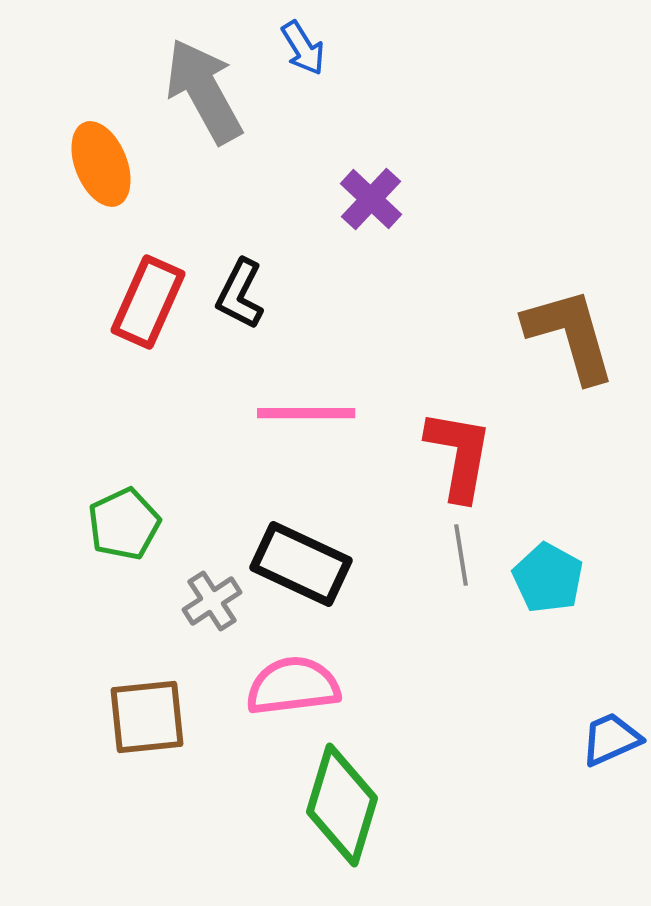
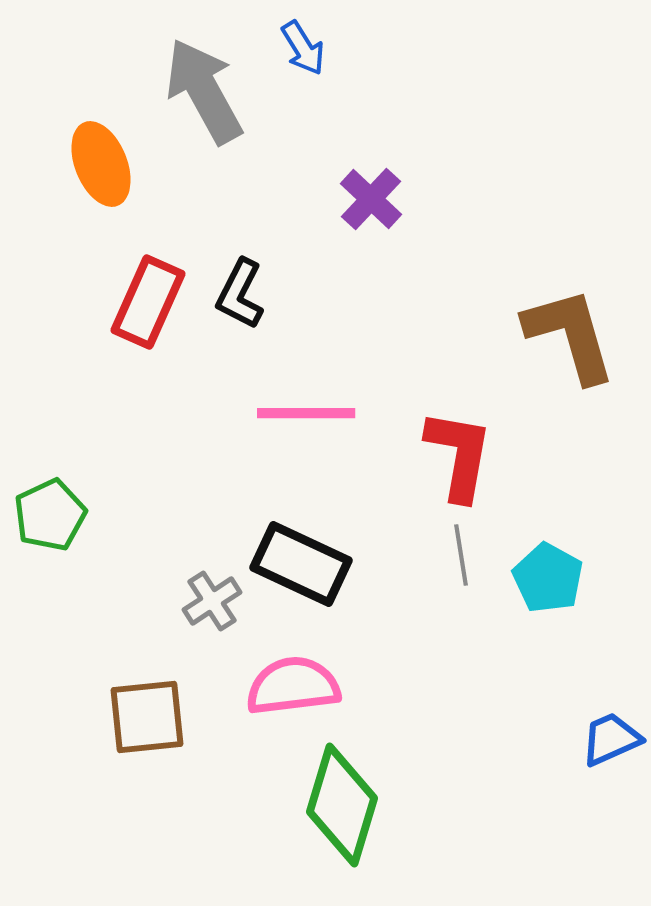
green pentagon: moved 74 px left, 9 px up
